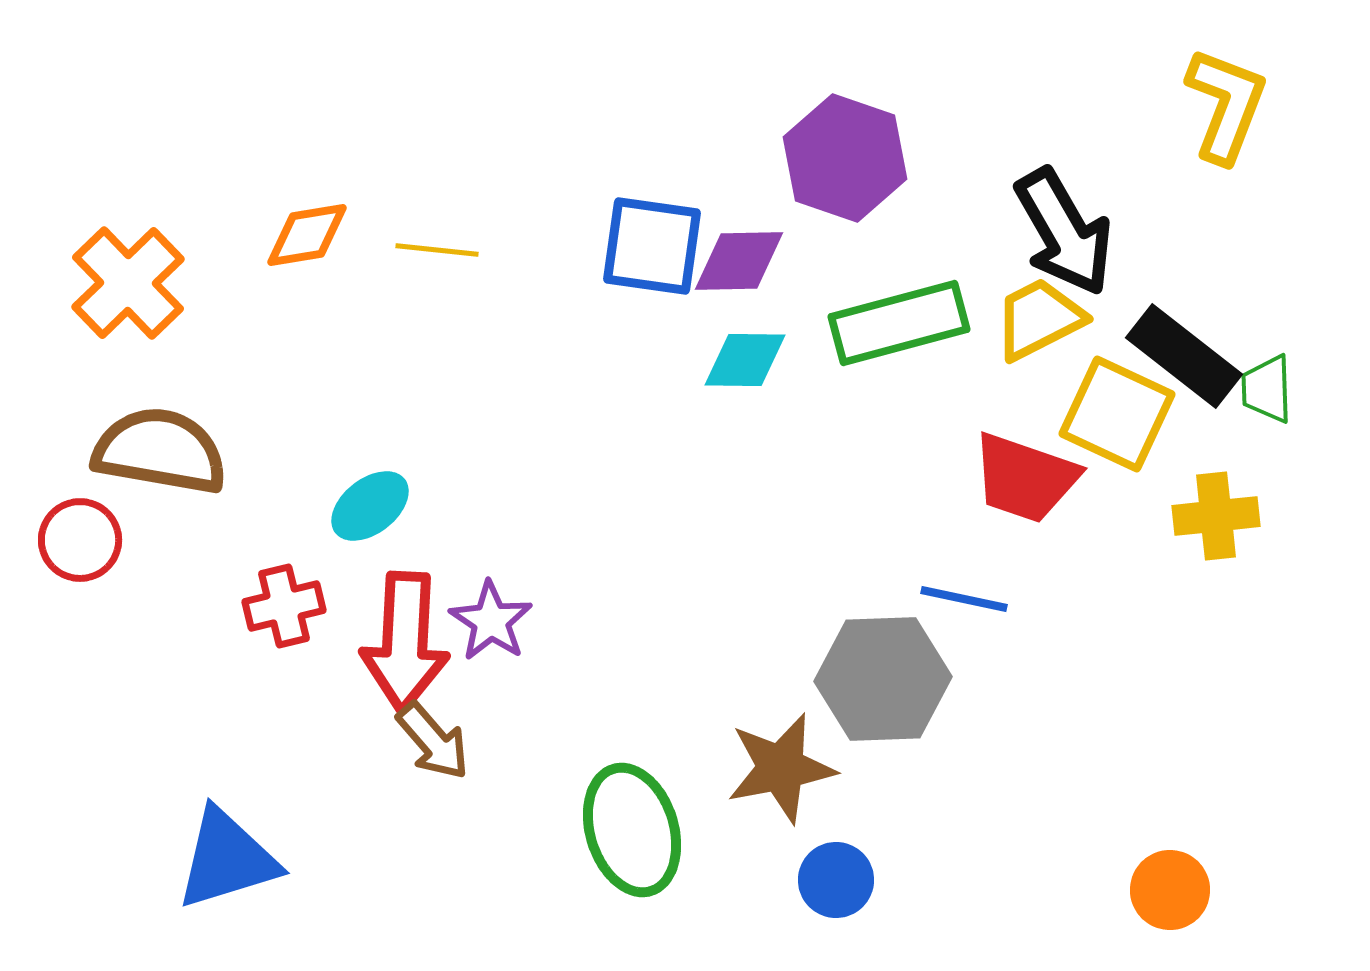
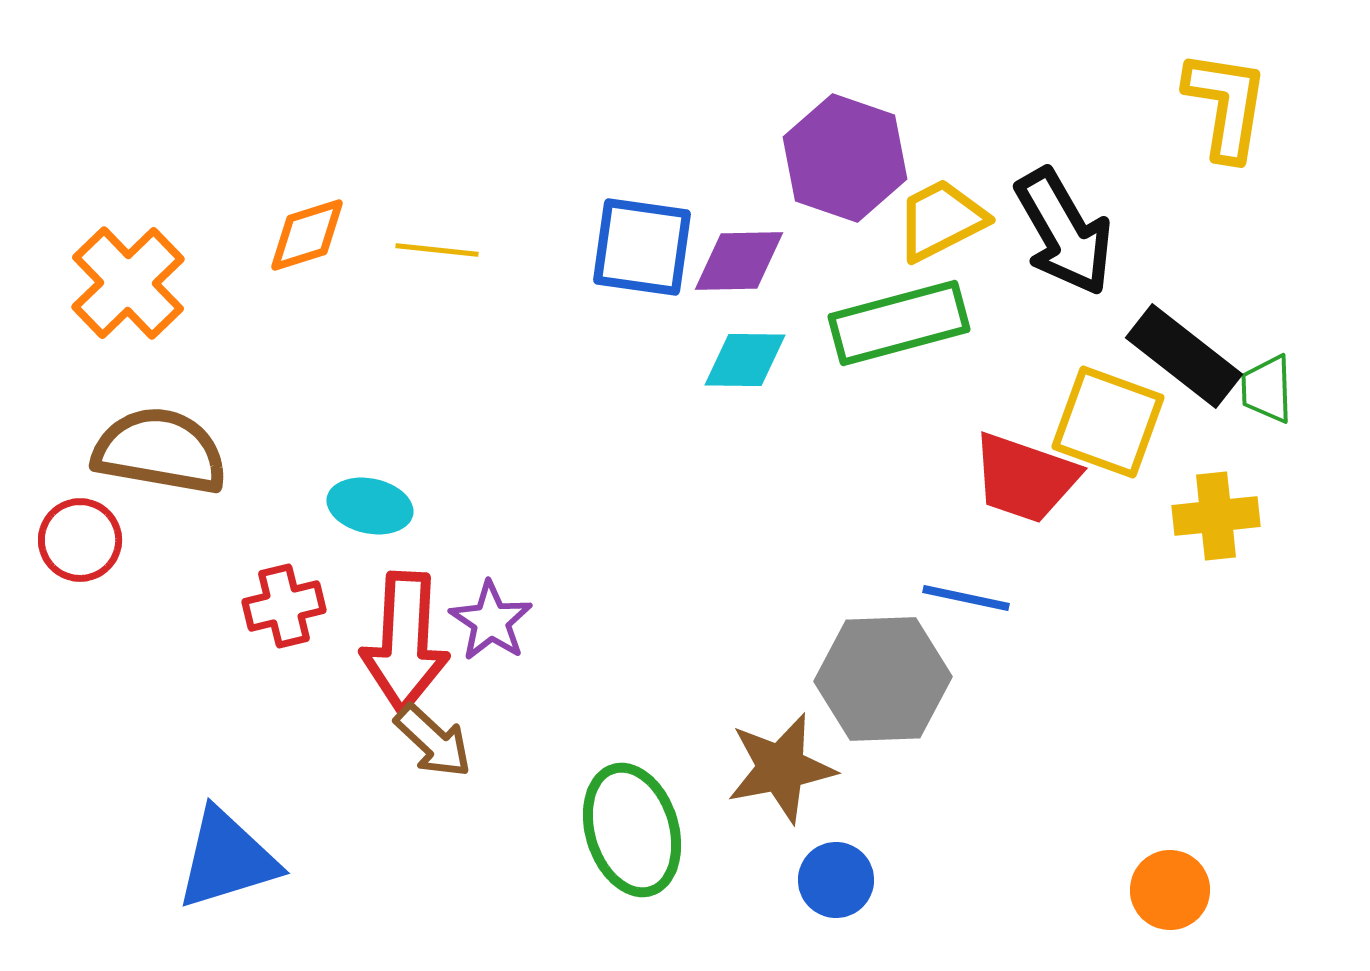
yellow L-shape: rotated 12 degrees counterclockwise
orange diamond: rotated 8 degrees counterclockwise
blue square: moved 10 px left, 1 px down
yellow trapezoid: moved 98 px left, 99 px up
yellow square: moved 9 px left, 8 px down; rotated 5 degrees counterclockwise
cyan ellipse: rotated 50 degrees clockwise
blue line: moved 2 px right, 1 px up
brown arrow: rotated 6 degrees counterclockwise
